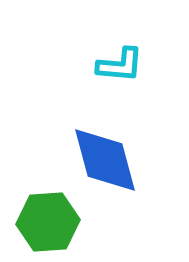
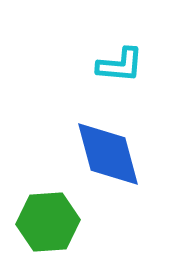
blue diamond: moved 3 px right, 6 px up
